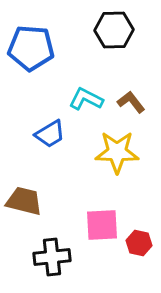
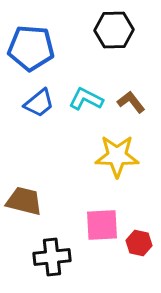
blue trapezoid: moved 11 px left, 31 px up; rotated 8 degrees counterclockwise
yellow star: moved 4 px down
